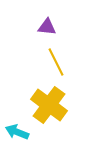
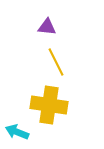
yellow cross: rotated 27 degrees counterclockwise
